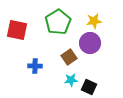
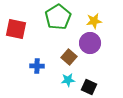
green pentagon: moved 5 px up
red square: moved 1 px left, 1 px up
brown square: rotated 14 degrees counterclockwise
blue cross: moved 2 px right
cyan star: moved 3 px left
